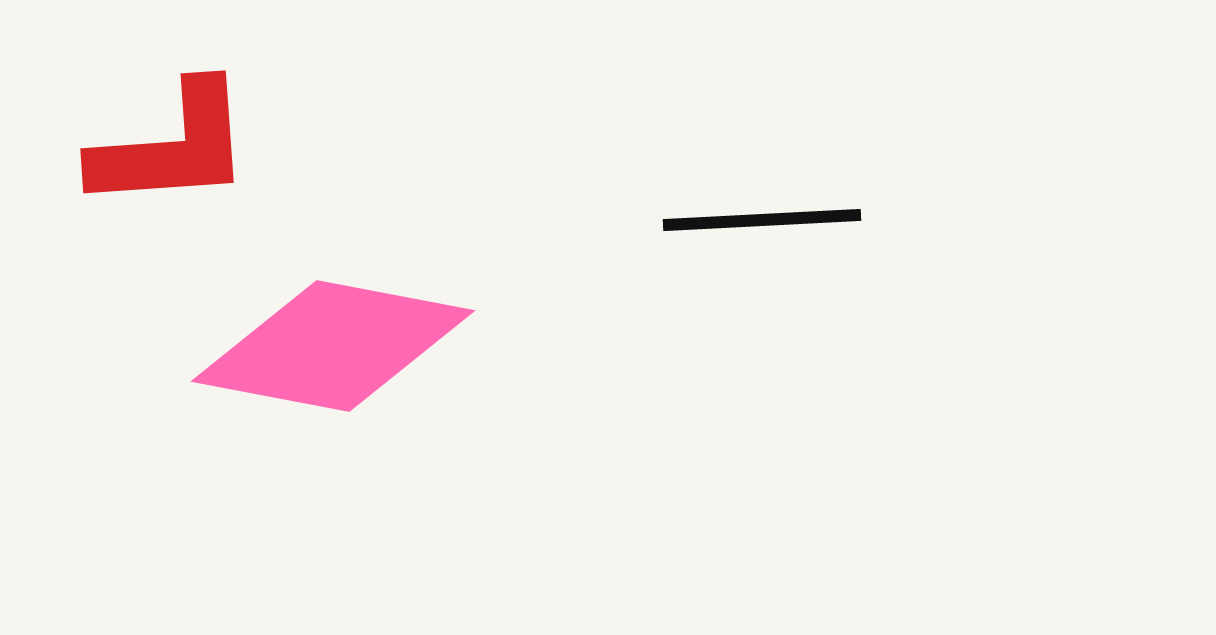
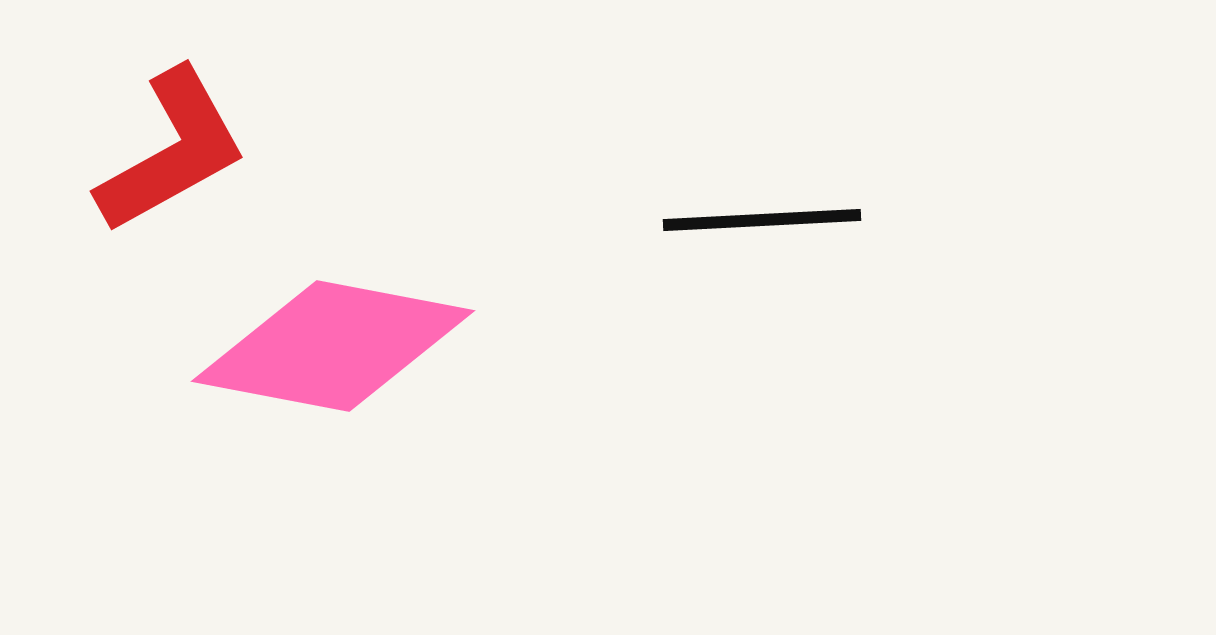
red L-shape: moved 4 px down; rotated 25 degrees counterclockwise
